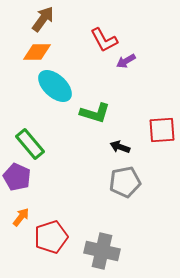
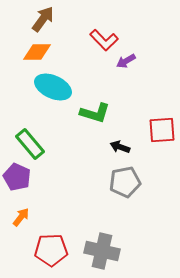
red L-shape: rotated 16 degrees counterclockwise
cyan ellipse: moved 2 px left, 1 px down; rotated 18 degrees counterclockwise
red pentagon: moved 13 px down; rotated 16 degrees clockwise
